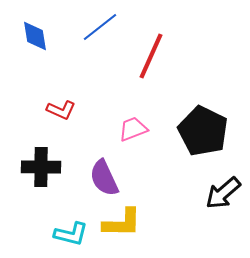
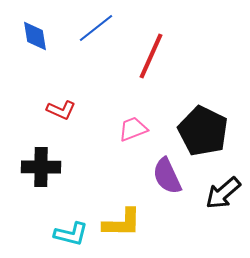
blue line: moved 4 px left, 1 px down
purple semicircle: moved 63 px right, 2 px up
